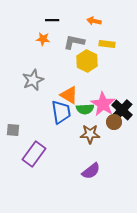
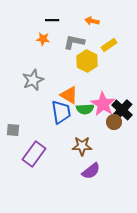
orange arrow: moved 2 px left
yellow rectangle: moved 2 px right, 1 px down; rotated 42 degrees counterclockwise
brown star: moved 8 px left, 12 px down
